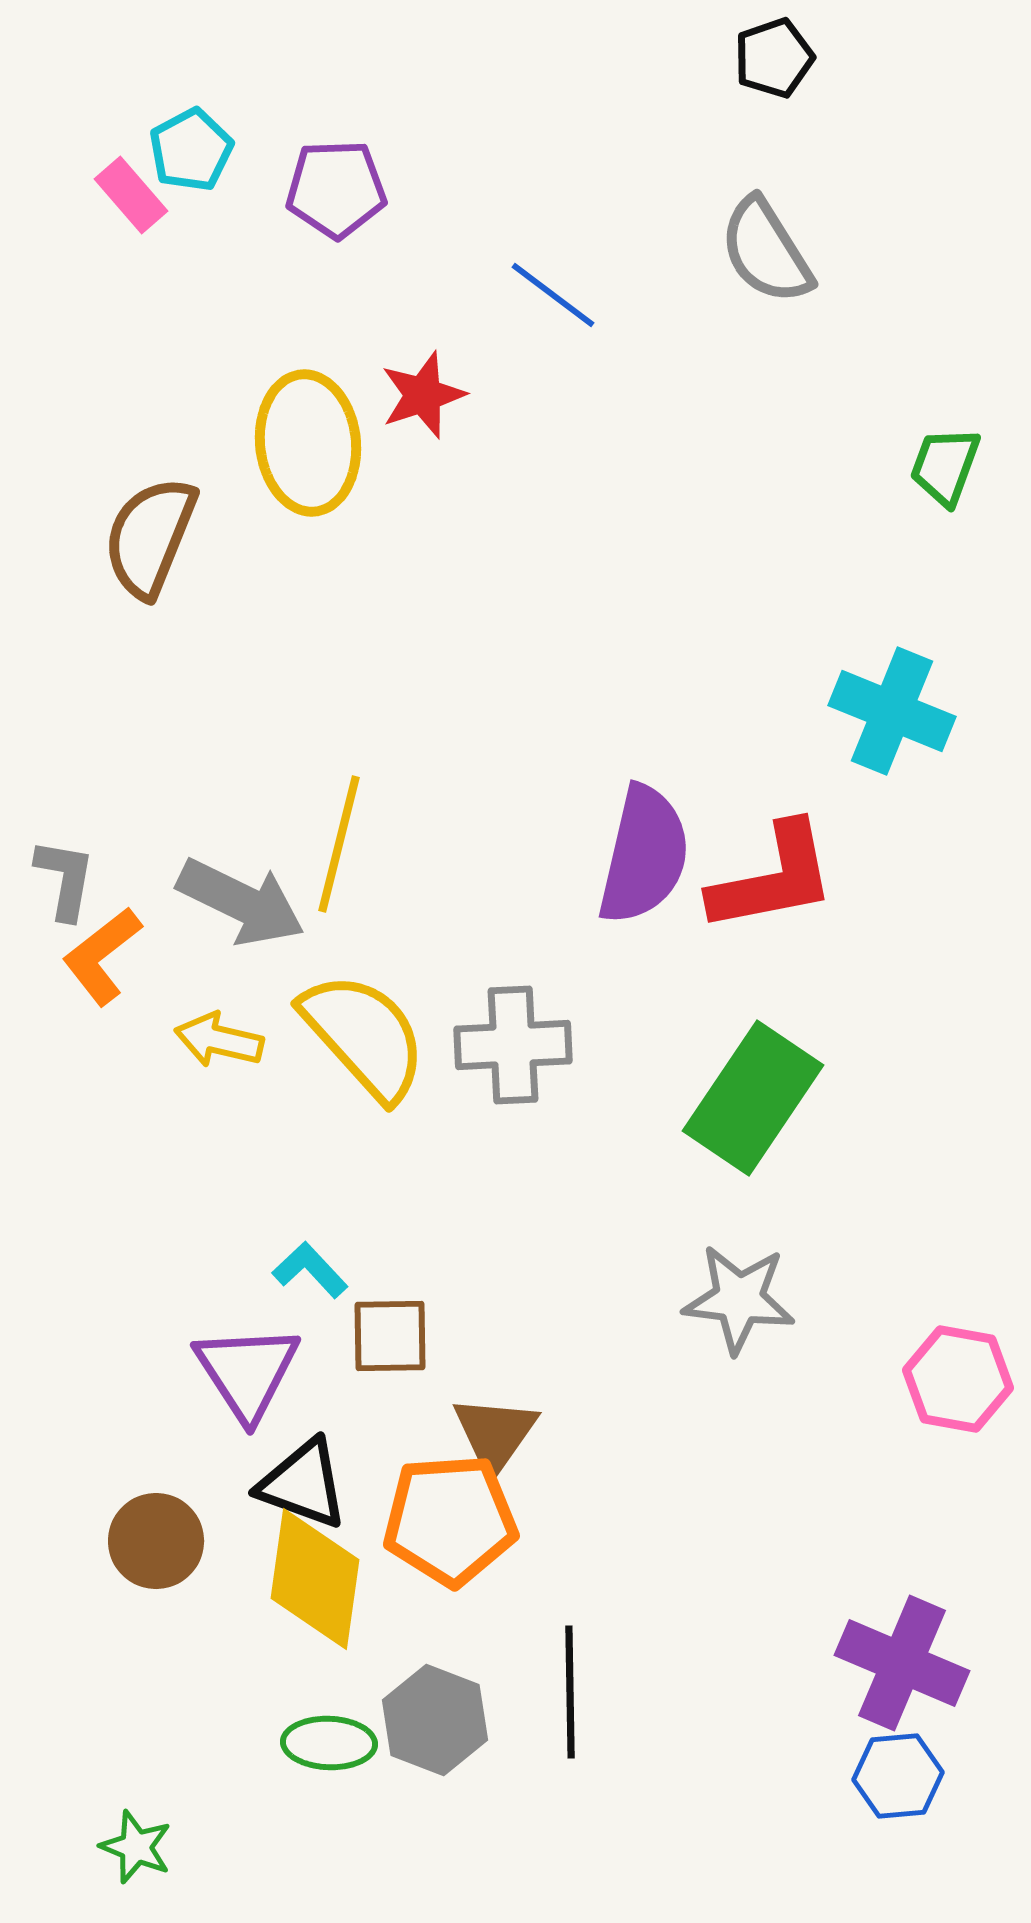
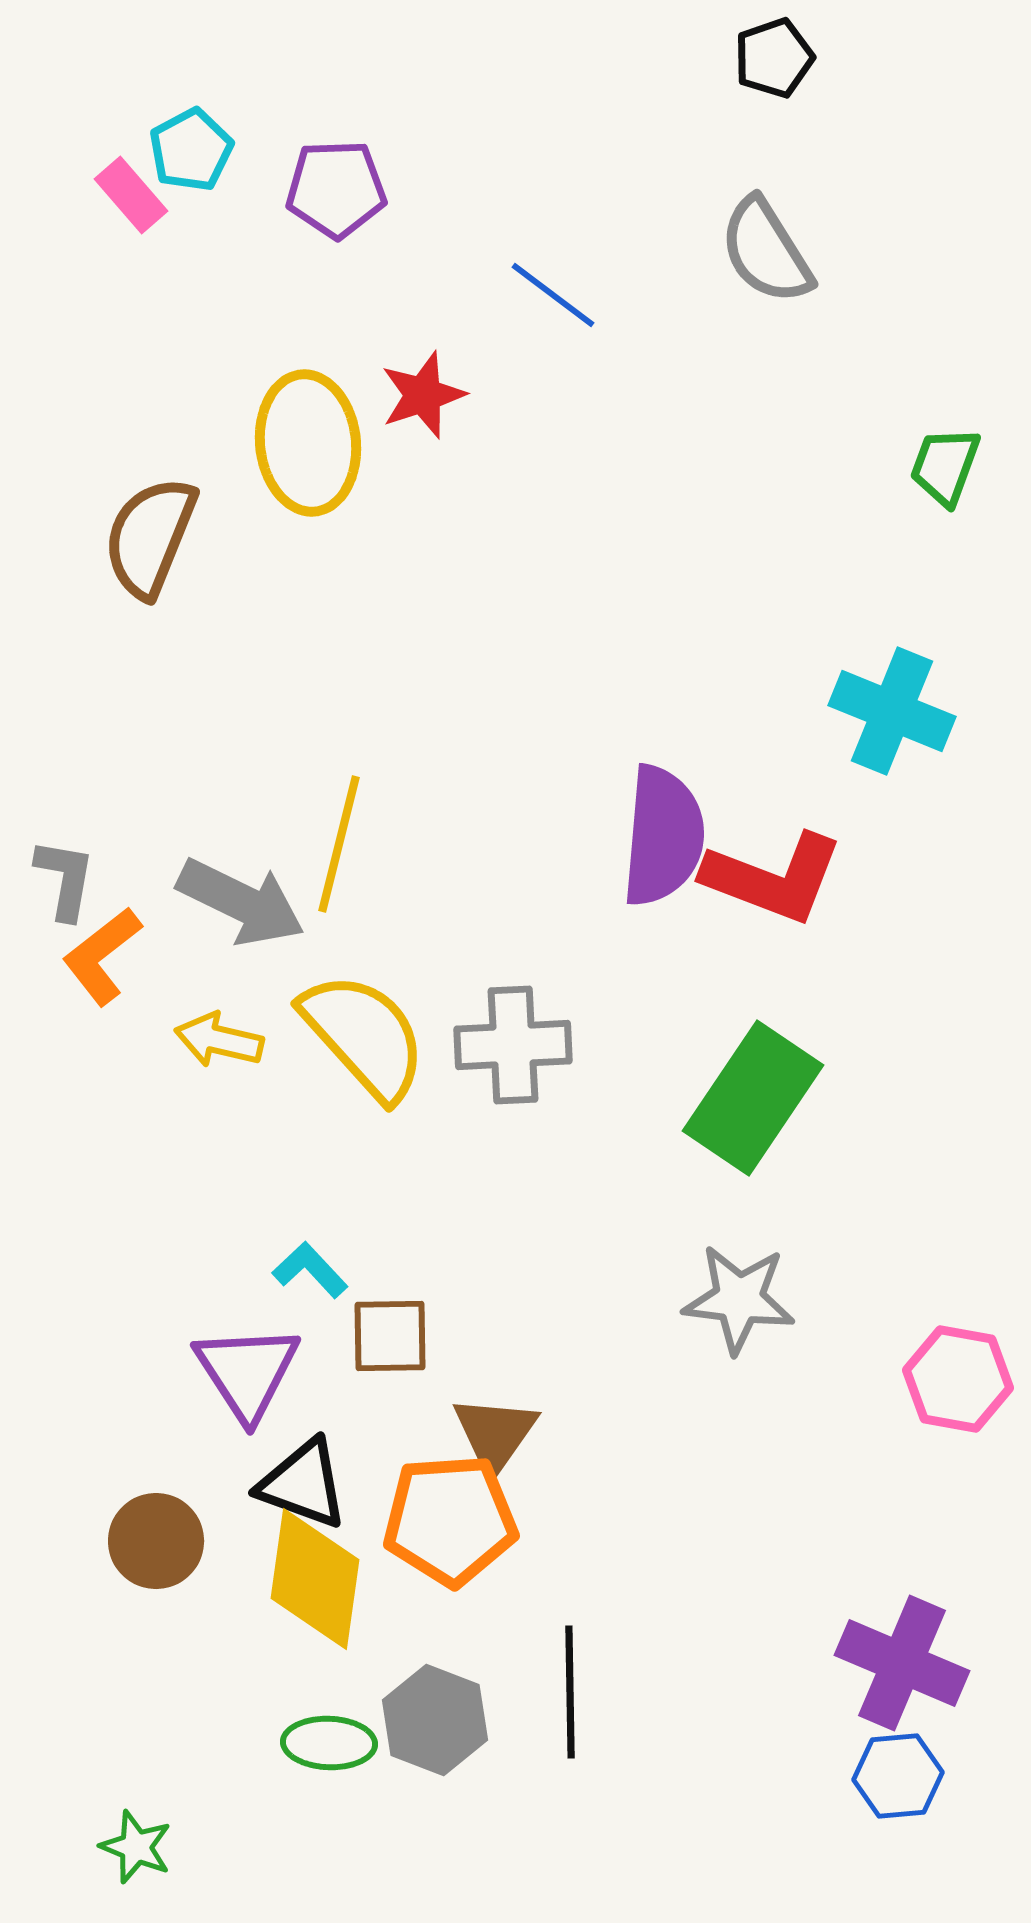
purple semicircle: moved 19 px right, 19 px up; rotated 8 degrees counterclockwise
red L-shape: rotated 32 degrees clockwise
